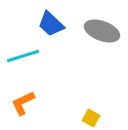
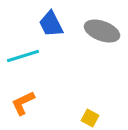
blue trapezoid: rotated 20 degrees clockwise
yellow square: moved 1 px left
